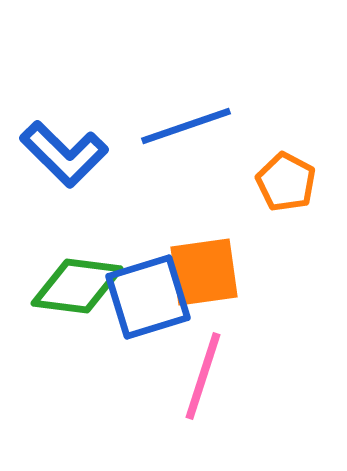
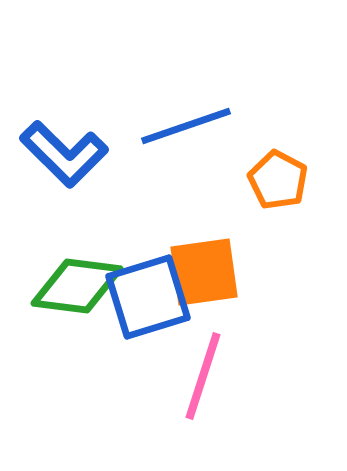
orange pentagon: moved 8 px left, 2 px up
